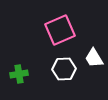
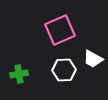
white trapezoid: moved 1 px left, 1 px down; rotated 30 degrees counterclockwise
white hexagon: moved 1 px down
